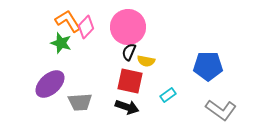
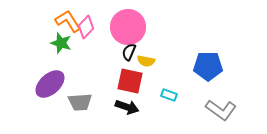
cyan rectangle: moved 1 px right; rotated 56 degrees clockwise
